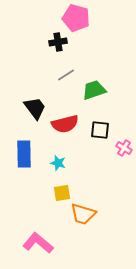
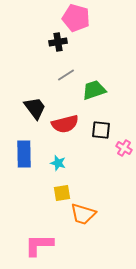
black square: moved 1 px right
pink L-shape: moved 1 px right, 2 px down; rotated 40 degrees counterclockwise
